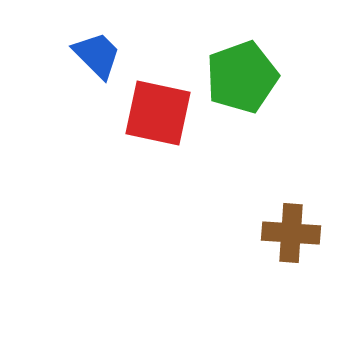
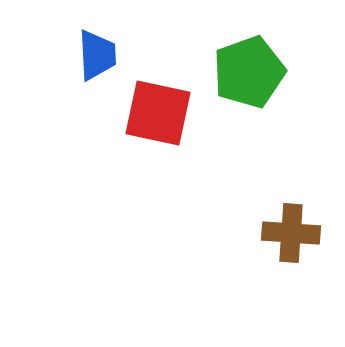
blue trapezoid: rotated 42 degrees clockwise
green pentagon: moved 7 px right, 5 px up
